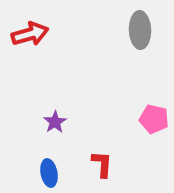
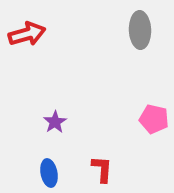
red arrow: moved 3 px left
red L-shape: moved 5 px down
